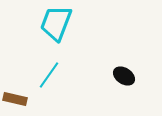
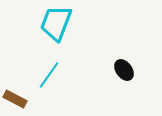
black ellipse: moved 6 px up; rotated 20 degrees clockwise
brown rectangle: rotated 15 degrees clockwise
